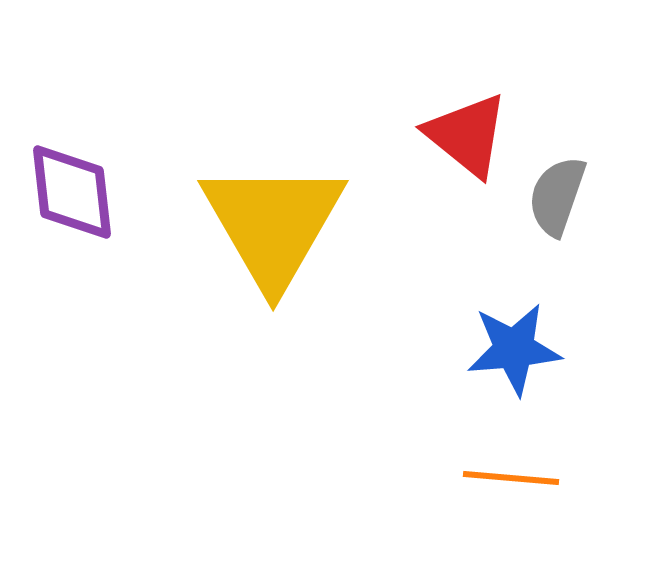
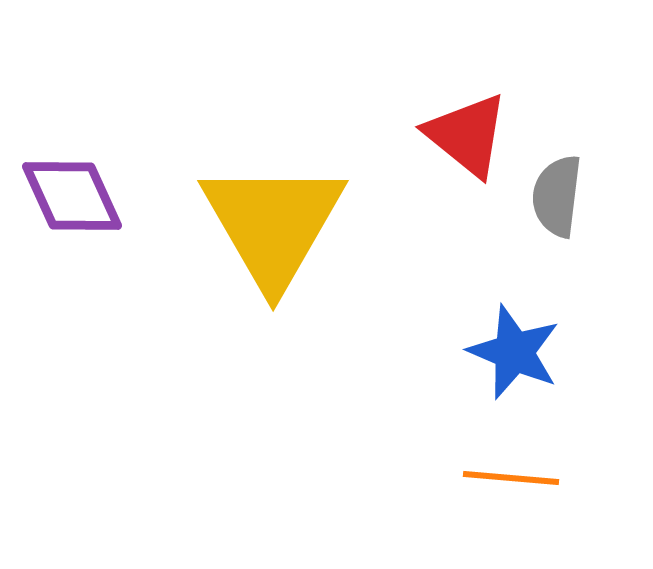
purple diamond: moved 4 px down; rotated 18 degrees counterclockwise
gray semicircle: rotated 12 degrees counterclockwise
blue star: moved 3 px down; rotated 28 degrees clockwise
